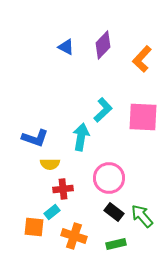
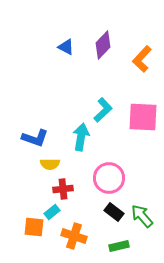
green rectangle: moved 3 px right, 2 px down
